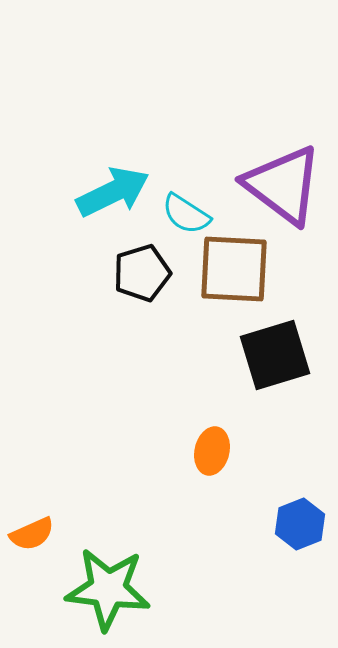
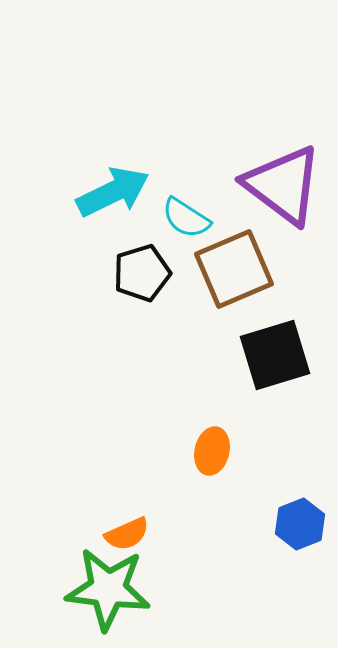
cyan semicircle: moved 4 px down
brown square: rotated 26 degrees counterclockwise
orange semicircle: moved 95 px right
